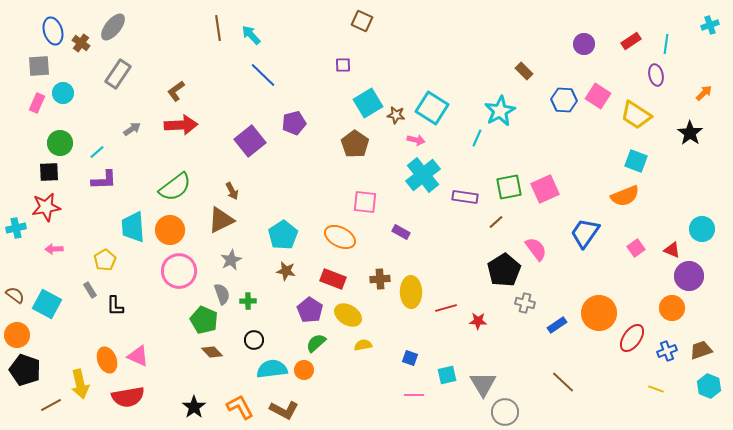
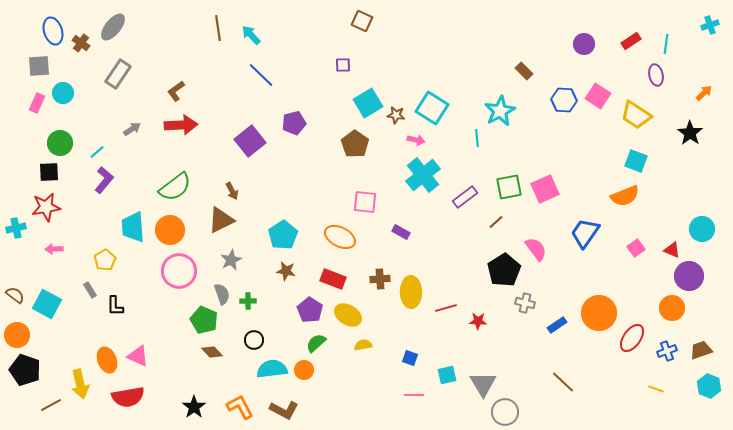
blue line at (263, 75): moved 2 px left
cyan line at (477, 138): rotated 30 degrees counterclockwise
purple L-shape at (104, 180): rotated 48 degrees counterclockwise
purple rectangle at (465, 197): rotated 45 degrees counterclockwise
